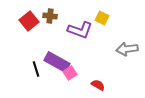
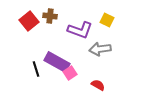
yellow square: moved 5 px right, 2 px down
gray arrow: moved 27 px left
